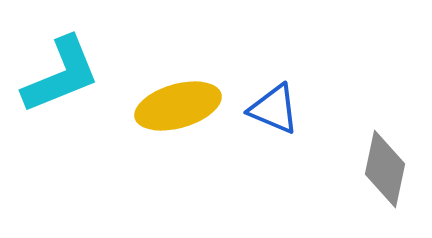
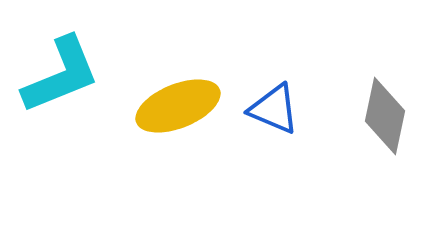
yellow ellipse: rotated 6 degrees counterclockwise
gray diamond: moved 53 px up
